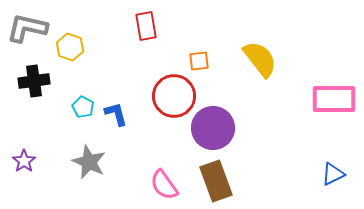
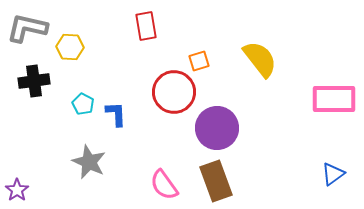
yellow hexagon: rotated 16 degrees counterclockwise
orange square: rotated 10 degrees counterclockwise
red circle: moved 4 px up
cyan pentagon: moved 3 px up
blue L-shape: rotated 12 degrees clockwise
purple circle: moved 4 px right
purple star: moved 7 px left, 29 px down
blue triangle: rotated 10 degrees counterclockwise
